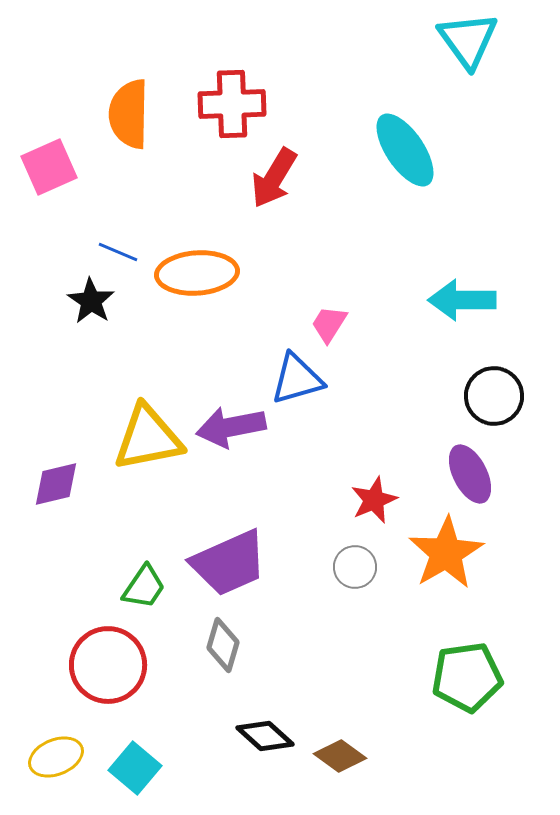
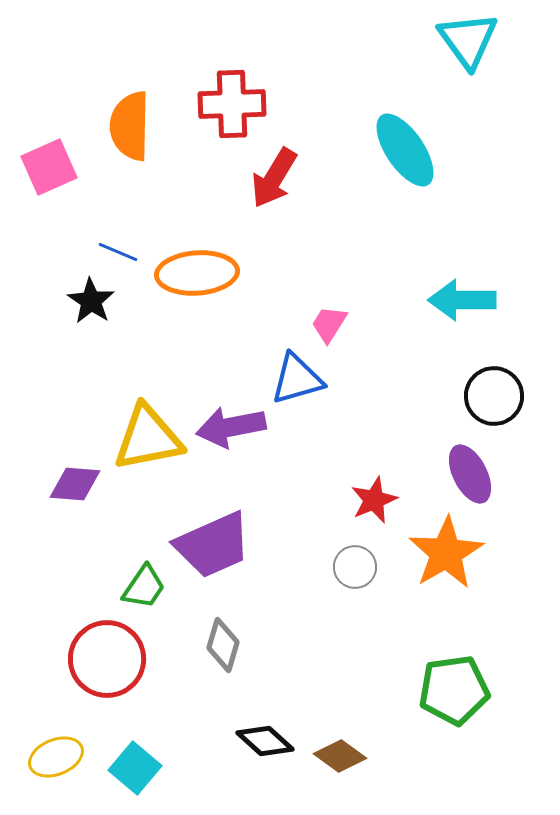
orange semicircle: moved 1 px right, 12 px down
purple diamond: moved 19 px right; rotated 18 degrees clockwise
purple trapezoid: moved 16 px left, 18 px up
red circle: moved 1 px left, 6 px up
green pentagon: moved 13 px left, 13 px down
black diamond: moved 5 px down
